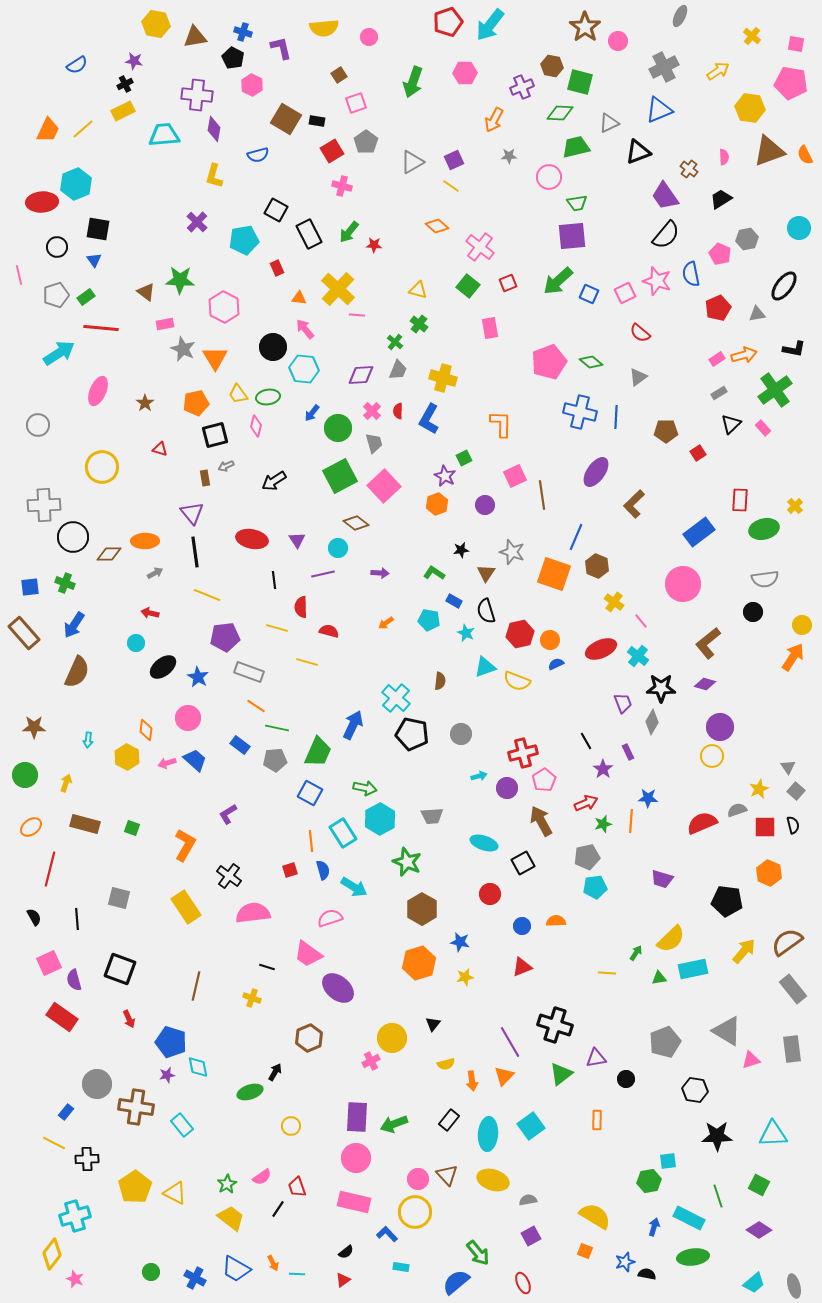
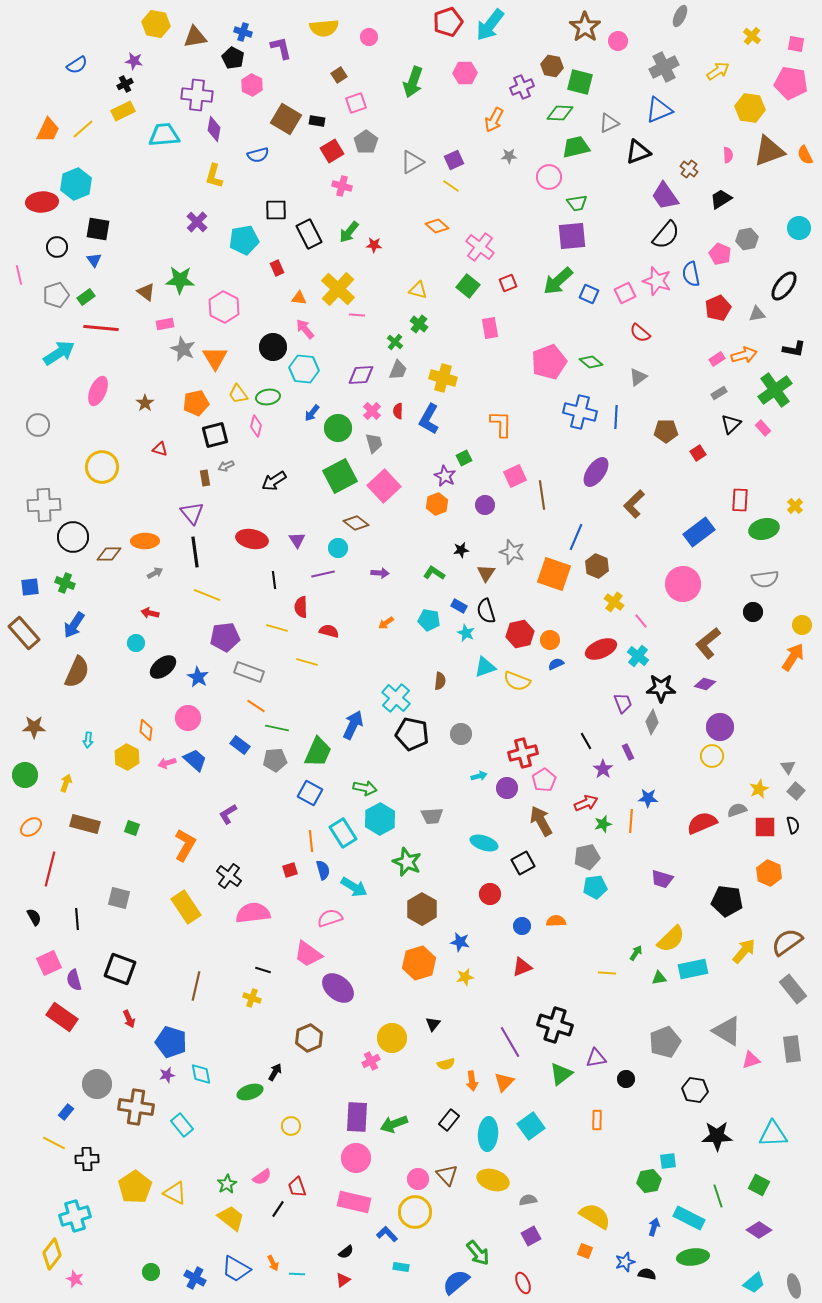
pink semicircle at (724, 157): moved 4 px right, 2 px up
black square at (276, 210): rotated 30 degrees counterclockwise
blue rectangle at (454, 601): moved 5 px right, 5 px down
black line at (267, 967): moved 4 px left, 3 px down
cyan diamond at (198, 1067): moved 3 px right, 7 px down
orange triangle at (504, 1076): moved 6 px down
